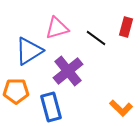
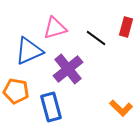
pink triangle: moved 2 px left
blue triangle: rotated 8 degrees clockwise
purple cross: moved 2 px up
orange pentagon: rotated 10 degrees clockwise
